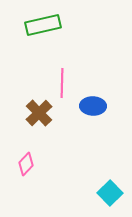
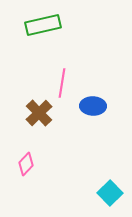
pink line: rotated 8 degrees clockwise
